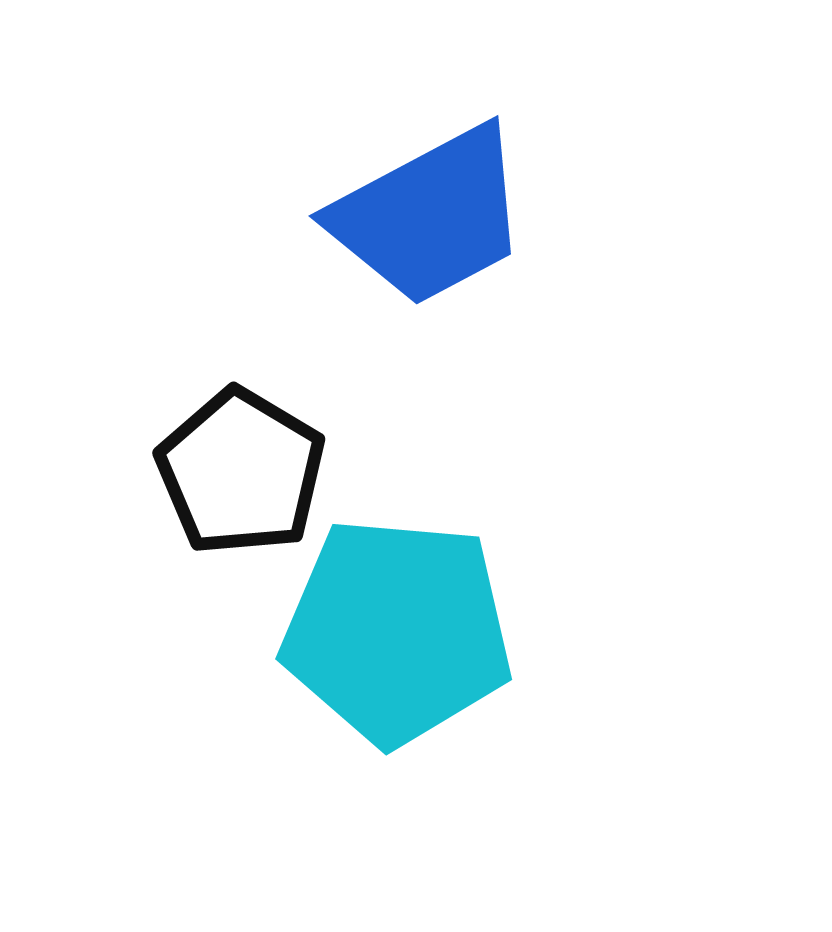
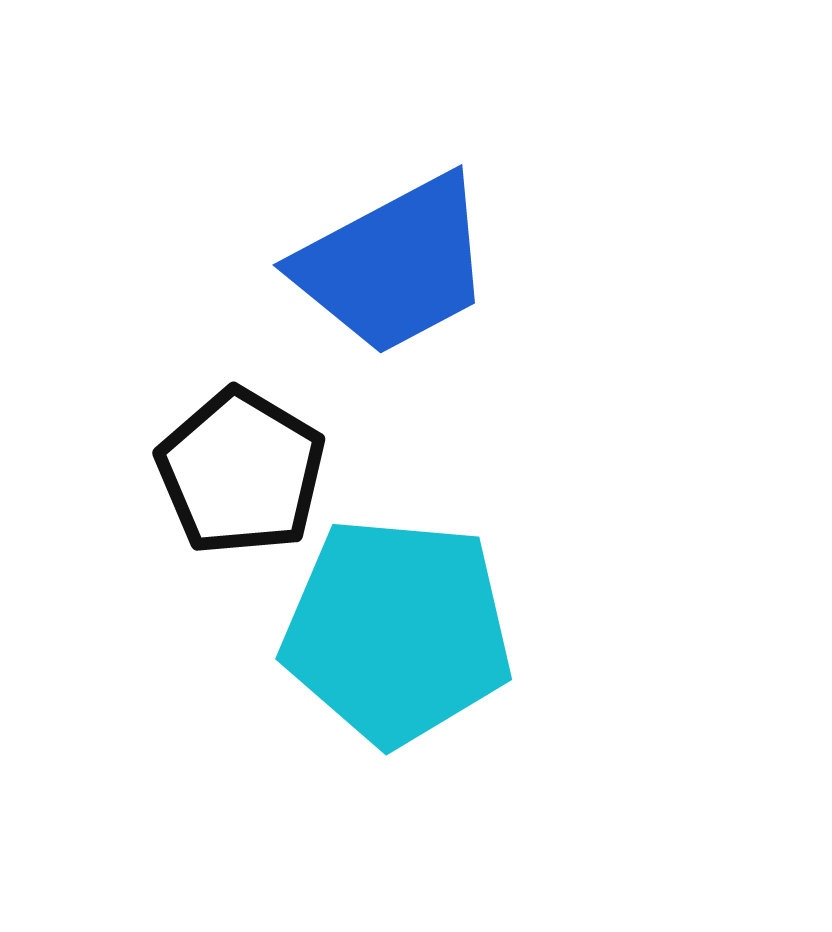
blue trapezoid: moved 36 px left, 49 px down
